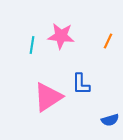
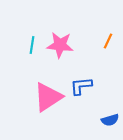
pink star: moved 1 px left, 9 px down
blue L-shape: moved 2 px down; rotated 85 degrees clockwise
